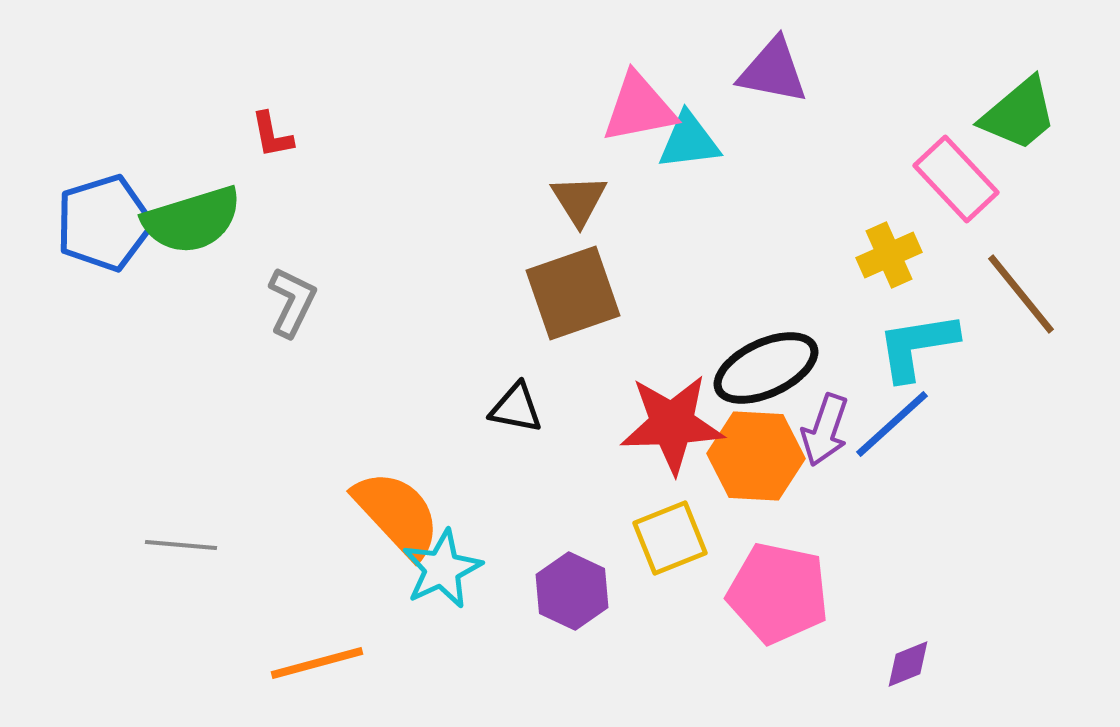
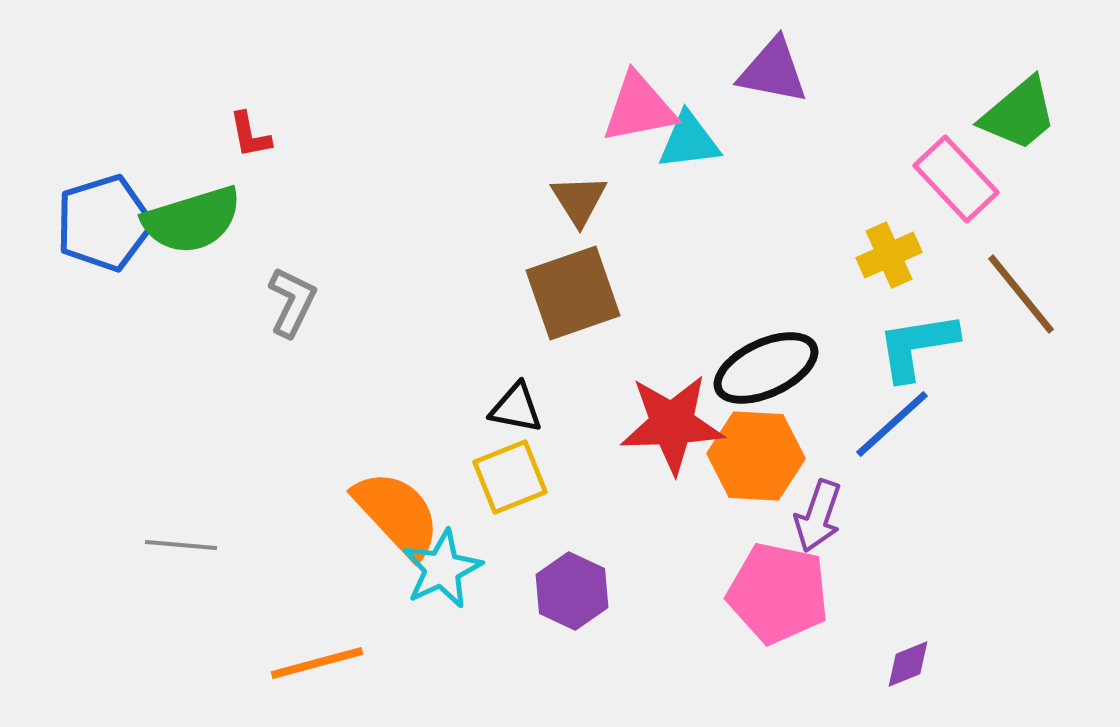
red L-shape: moved 22 px left
purple arrow: moved 7 px left, 86 px down
yellow square: moved 160 px left, 61 px up
